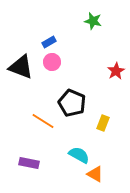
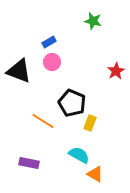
black triangle: moved 2 px left, 4 px down
yellow rectangle: moved 13 px left
